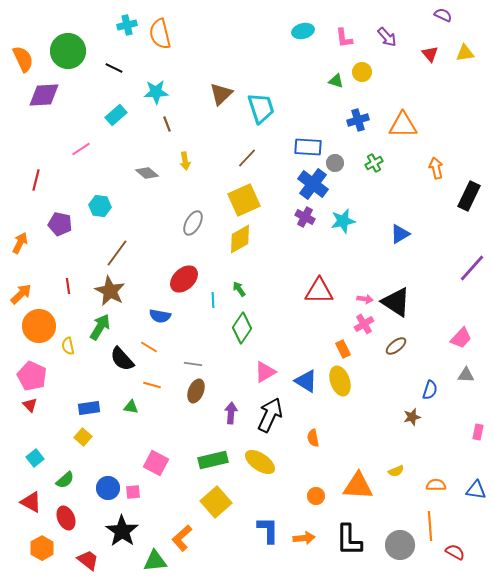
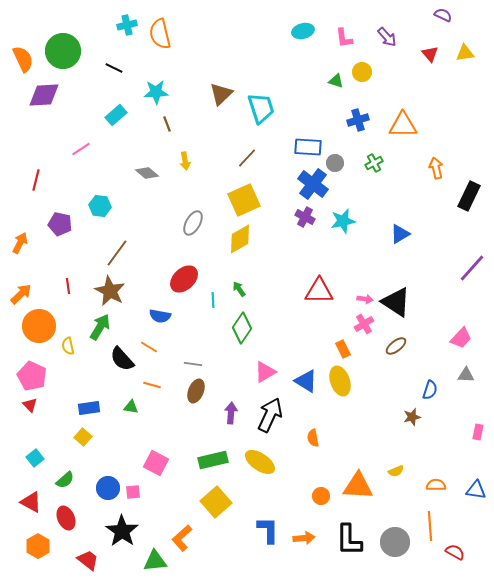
green circle at (68, 51): moved 5 px left
orange circle at (316, 496): moved 5 px right
gray circle at (400, 545): moved 5 px left, 3 px up
orange hexagon at (42, 548): moved 4 px left, 2 px up
